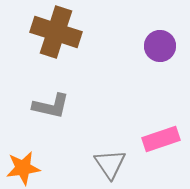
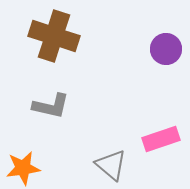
brown cross: moved 2 px left, 4 px down
purple circle: moved 6 px right, 3 px down
gray triangle: moved 1 px right, 1 px down; rotated 16 degrees counterclockwise
